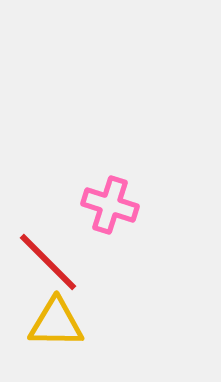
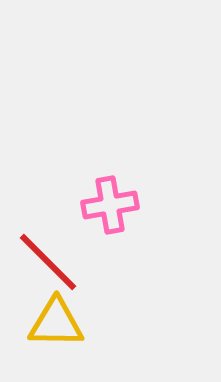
pink cross: rotated 28 degrees counterclockwise
